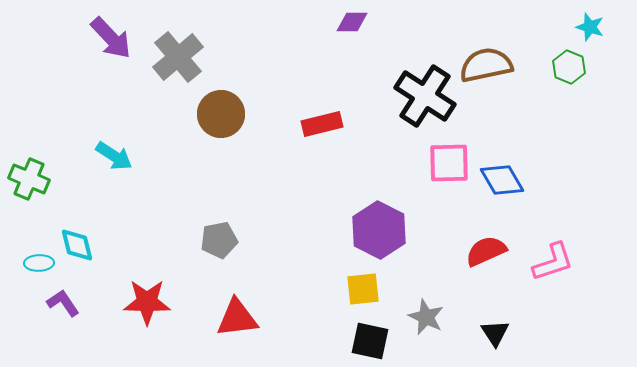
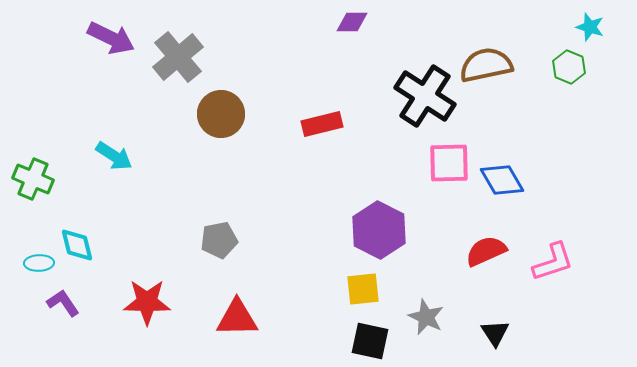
purple arrow: rotated 21 degrees counterclockwise
green cross: moved 4 px right
red triangle: rotated 6 degrees clockwise
